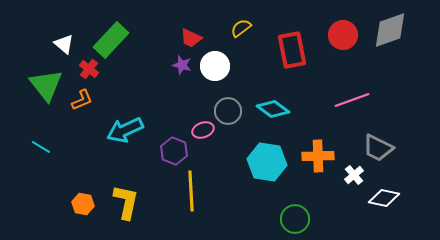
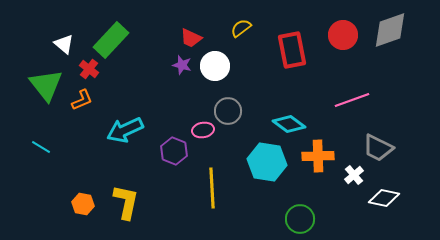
cyan diamond: moved 16 px right, 15 px down
pink ellipse: rotated 10 degrees clockwise
yellow line: moved 21 px right, 3 px up
green circle: moved 5 px right
